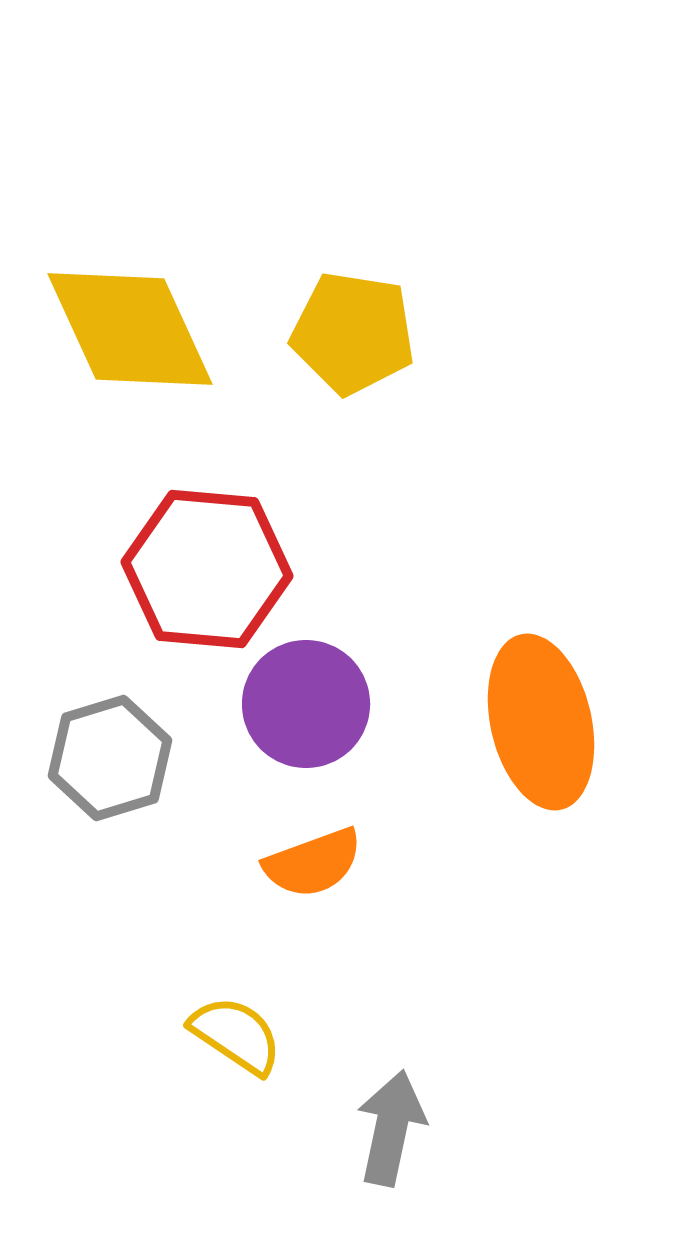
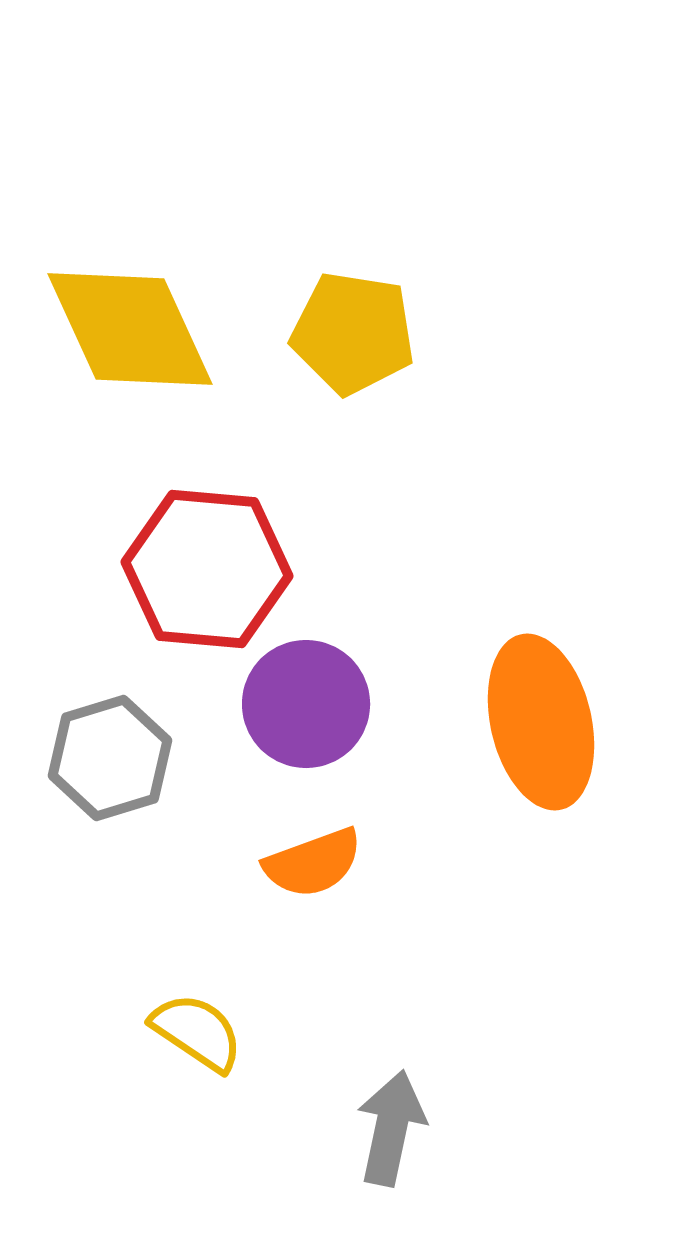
yellow semicircle: moved 39 px left, 3 px up
